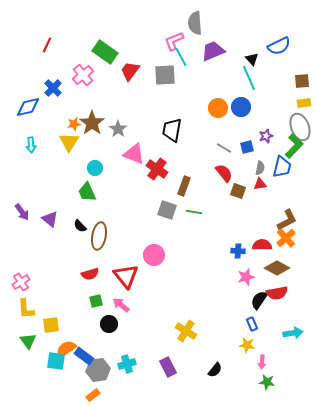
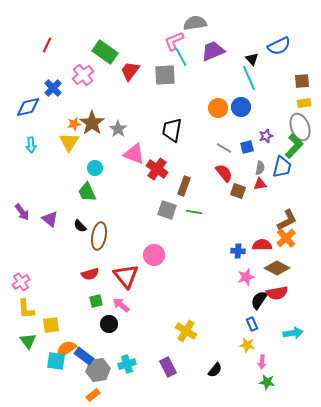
gray semicircle at (195, 23): rotated 85 degrees clockwise
